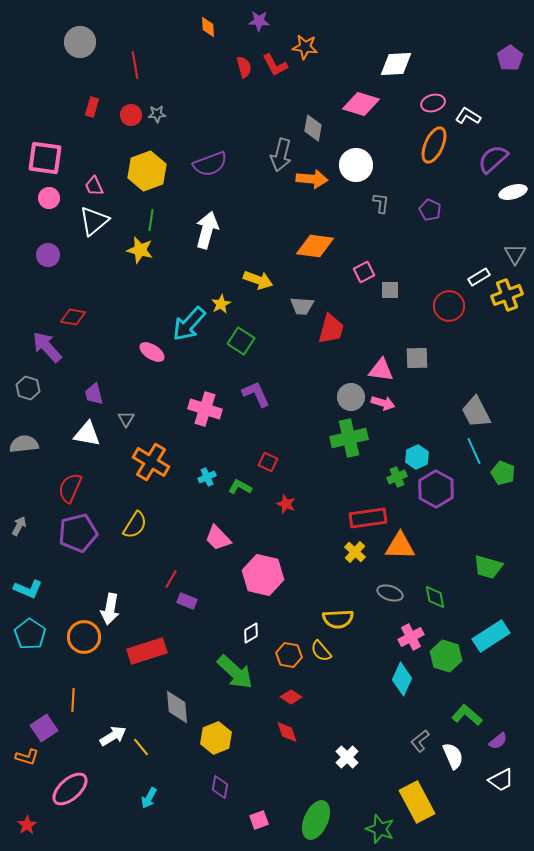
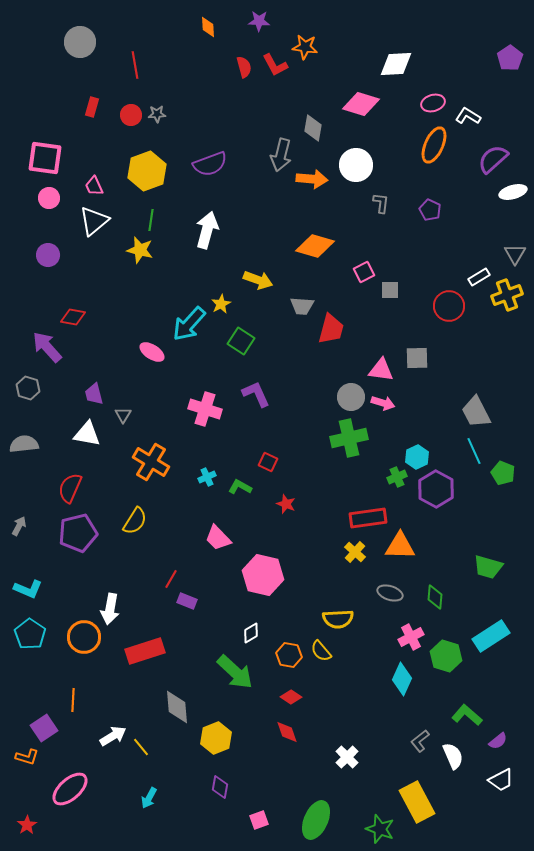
orange diamond at (315, 246): rotated 9 degrees clockwise
gray triangle at (126, 419): moved 3 px left, 4 px up
yellow semicircle at (135, 525): moved 4 px up
green diamond at (435, 597): rotated 15 degrees clockwise
red rectangle at (147, 651): moved 2 px left
